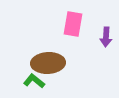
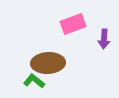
pink rectangle: rotated 60 degrees clockwise
purple arrow: moved 2 px left, 2 px down
